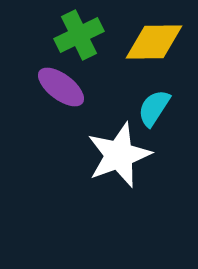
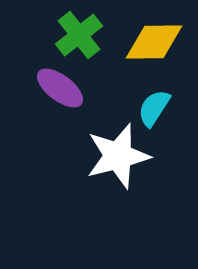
green cross: rotated 12 degrees counterclockwise
purple ellipse: moved 1 px left, 1 px down
white star: moved 1 px left, 1 px down; rotated 6 degrees clockwise
